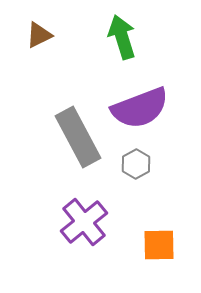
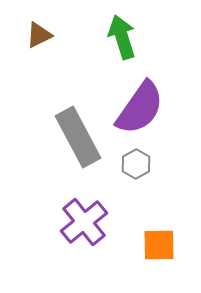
purple semicircle: rotated 34 degrees counterclockwise
